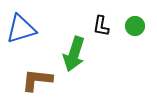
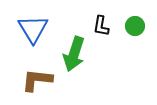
blue triangle: moved 12 px right; rotated 44 degrees counterclockwise
